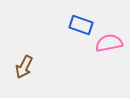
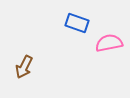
blue rectangle: moved 4 px left, 2 px up
